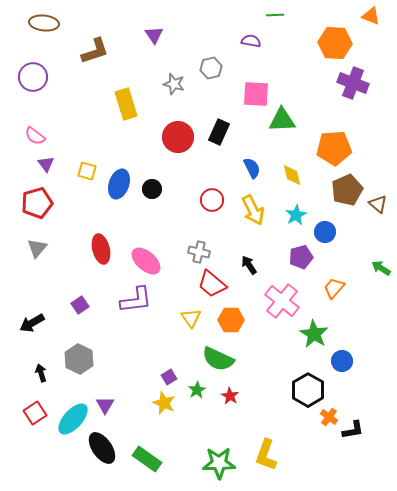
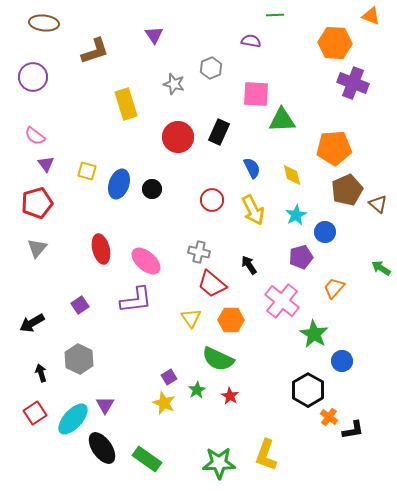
gray hexagon at (211, 68): rotated 10 degrees counterclockwise
